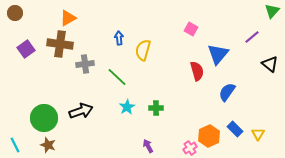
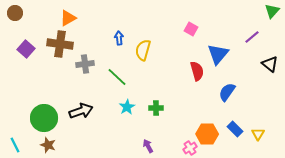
purple square: rotated 12 degrees counterclockwise
orange hexagon: moved 2 px left, 2 px up; rotated 25 degrees clockwise
